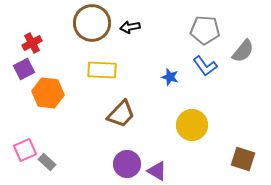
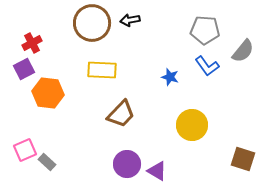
black arrow: moved 7 px up
blue L-shape: moved 2 px right
